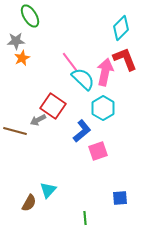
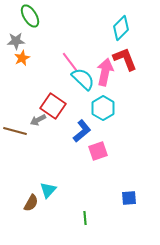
blue square: moved 9 px right
brown semicircle: moved 2 px right
